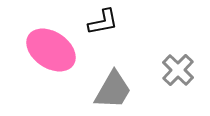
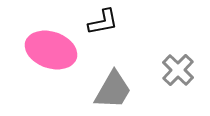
pink ellipse: rotated 15 degrees counterclockwise
